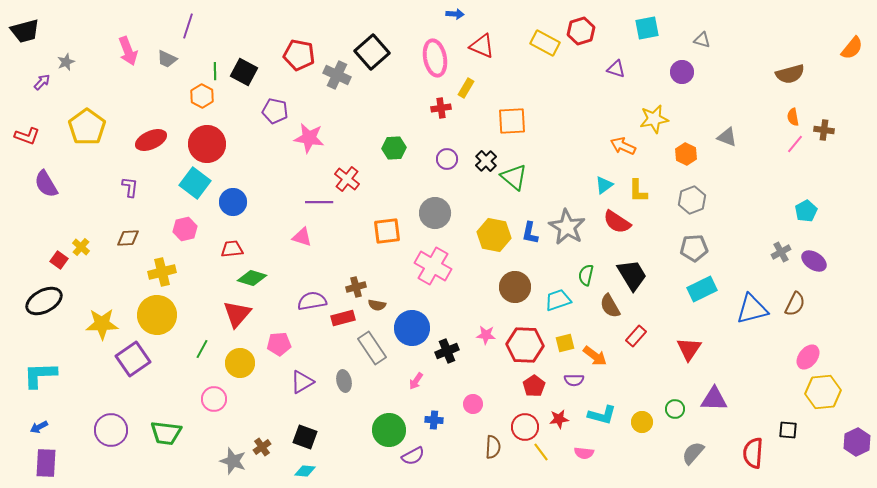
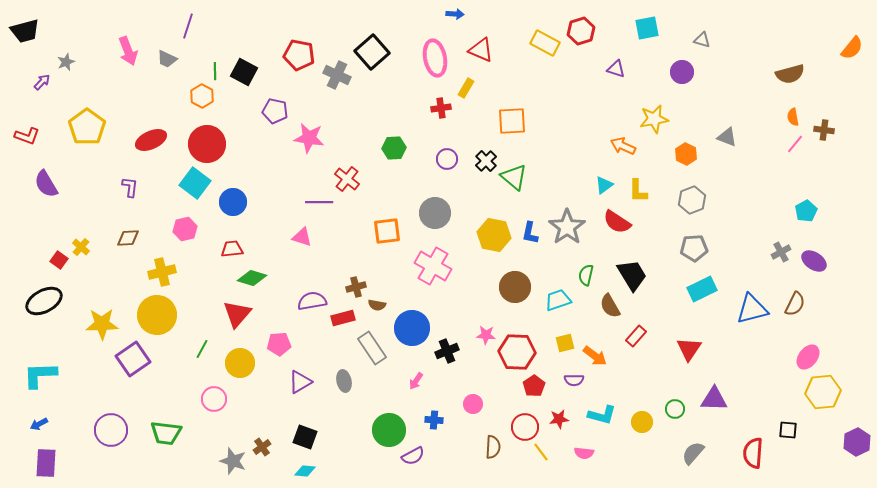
red triangle at (482, 46): moved 1 px left, 4 px down
gray star at (567, 227): rotated 6 degrees clockwise
red hexagon at (525, 345): moved 8 px left, 7 px down
purple triangle at (302, 382): moved 2 px left
blue arrow at (39, 427): moved 3 px up
